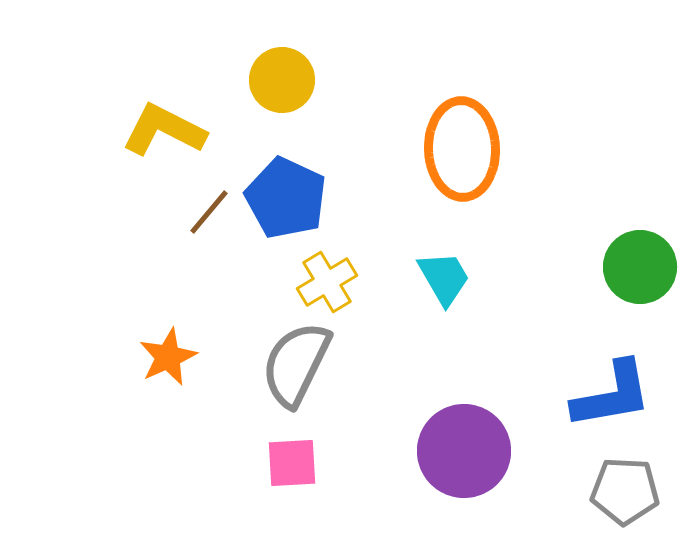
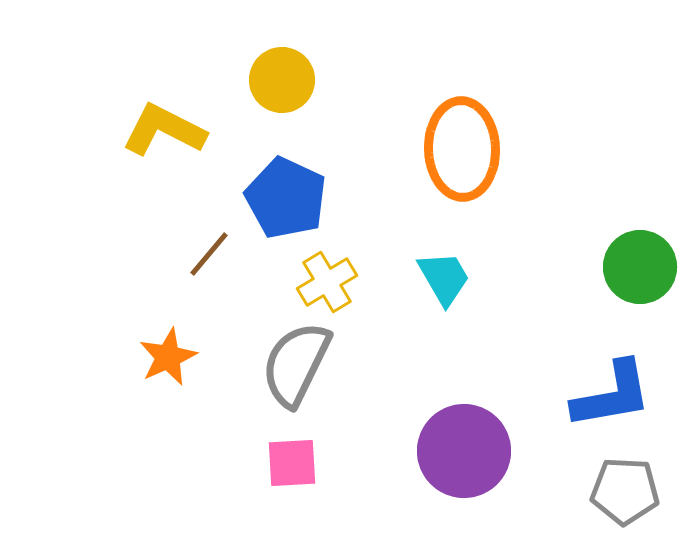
brown line: moved 42 px down
